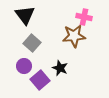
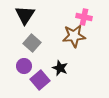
black triangle: rotated 10 degrees clockwise
